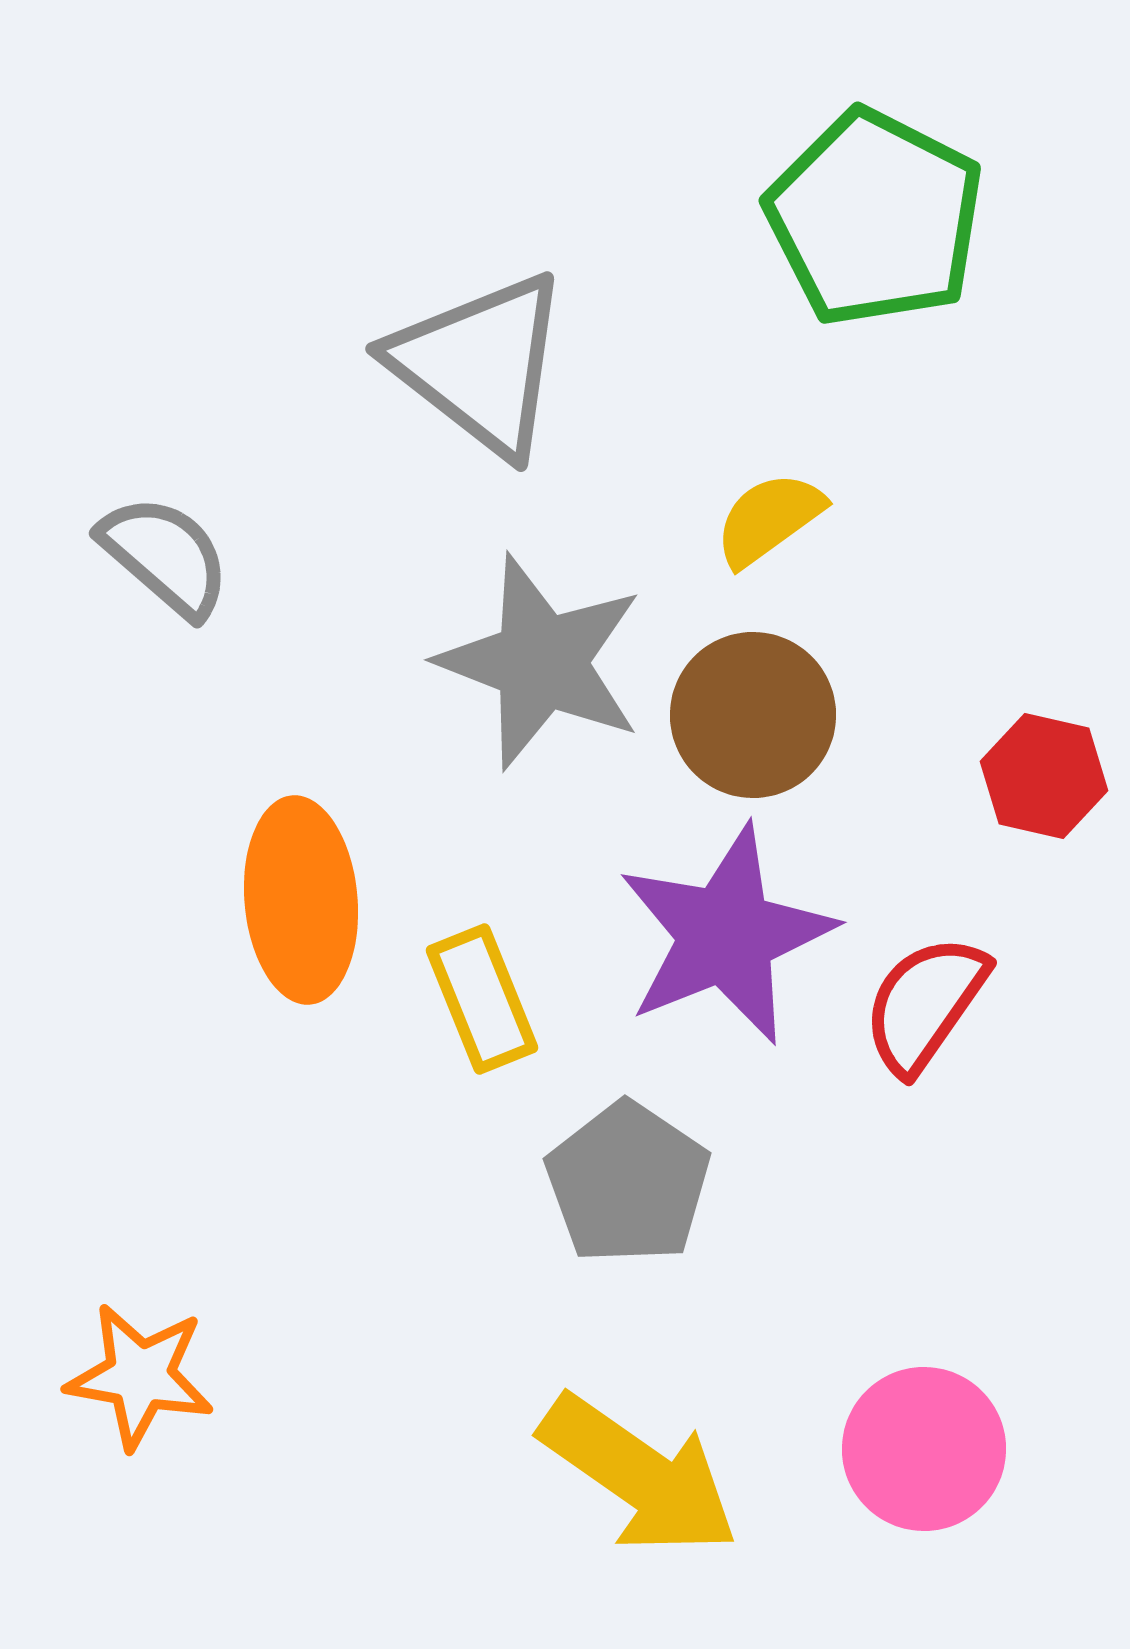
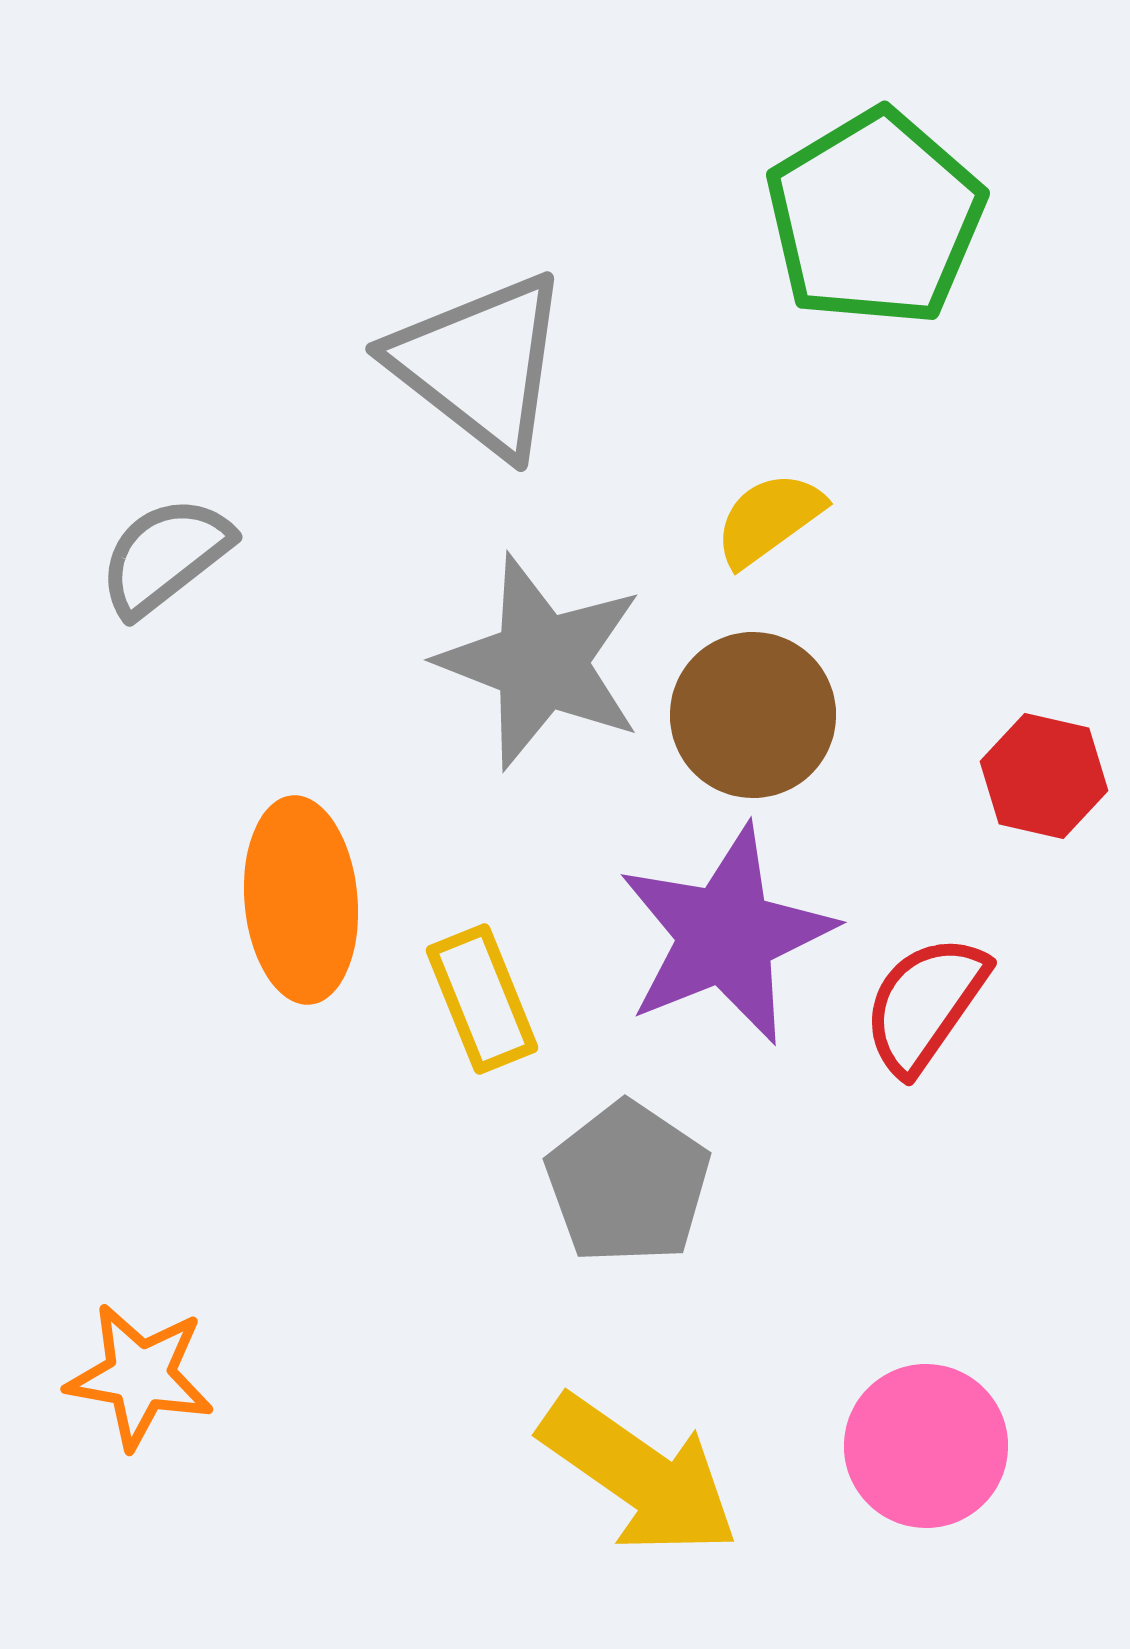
green pentagon: rotated 14 degrees clockwise
gray semicircle: rotated 79 degrees counterclockwise
pink circle: moved 2 px right, 3 px up
